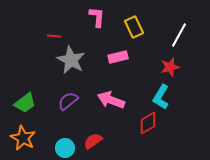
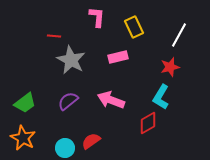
red semicircle: moved 2 px left
